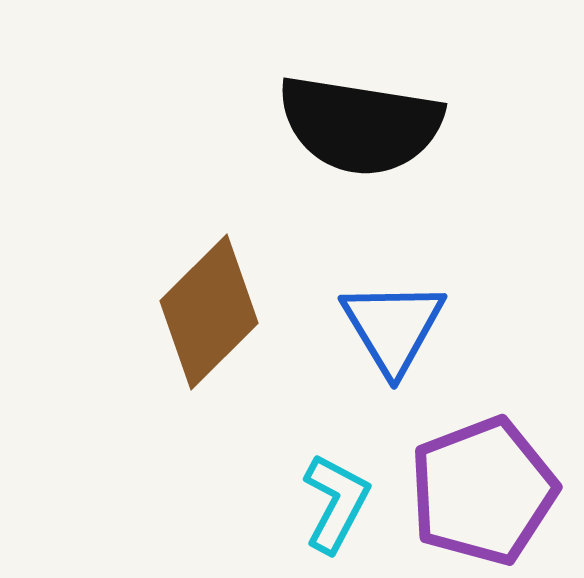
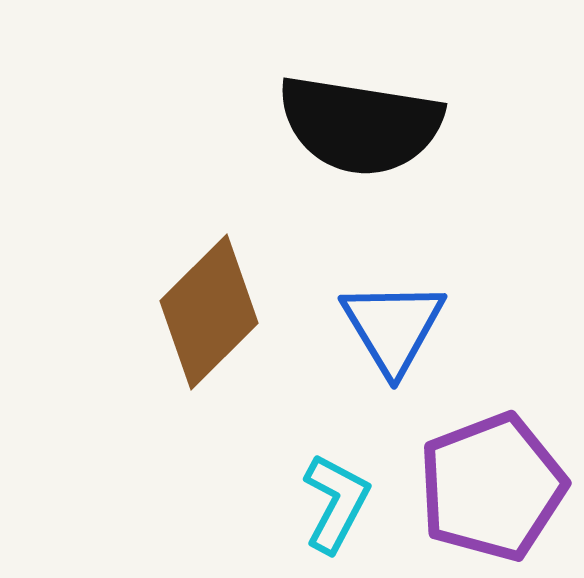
purple pentagon: moved 9 px right, 4 px up
